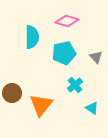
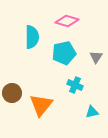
gray triangle: rotated 16 degrees clockwise
cyan cross: rotated 28 degrees counterclockwise
cyan triangle: moved 4 px down; rotated 48 degrees counterclockwise
